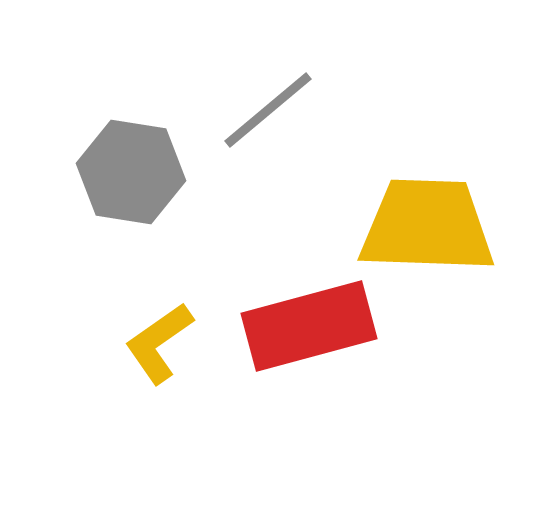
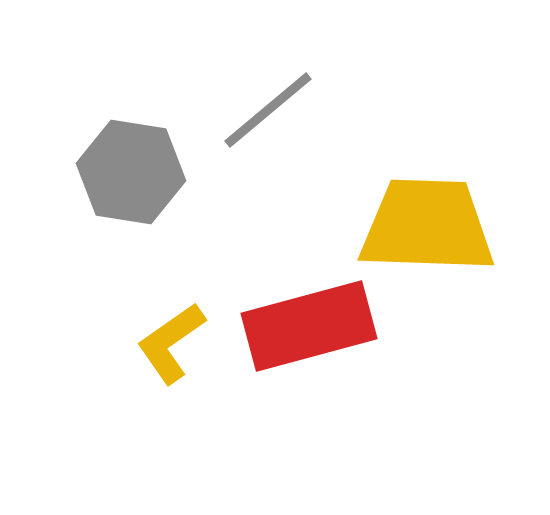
yellow L-shape: moved 12 px right
